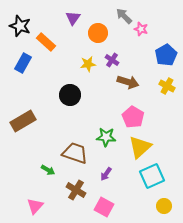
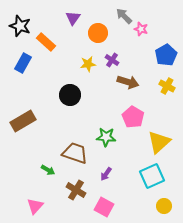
yellow triangle: moved 19 px right, 5 px up
